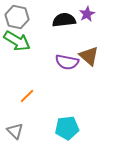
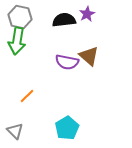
gray hexagon: moved 3 px right
green arrow: rotated 68 degrees clockwise
cyan pentagon: rotated 25 degrees counterclockwise
